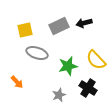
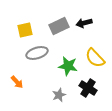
gray ellipse: rotated 35 degrees counterclockwise
yellow semicircle: moved 1 px left, 2 px up
green star: rotated 24 degrees clockwise
